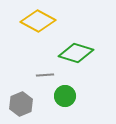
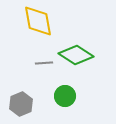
yellow diamond: rotated 52 degrees clockwise
green diamond: moved 2 px down; rotated 16 degrees clockwise
gray line: moved 1 px left, 12 px up
